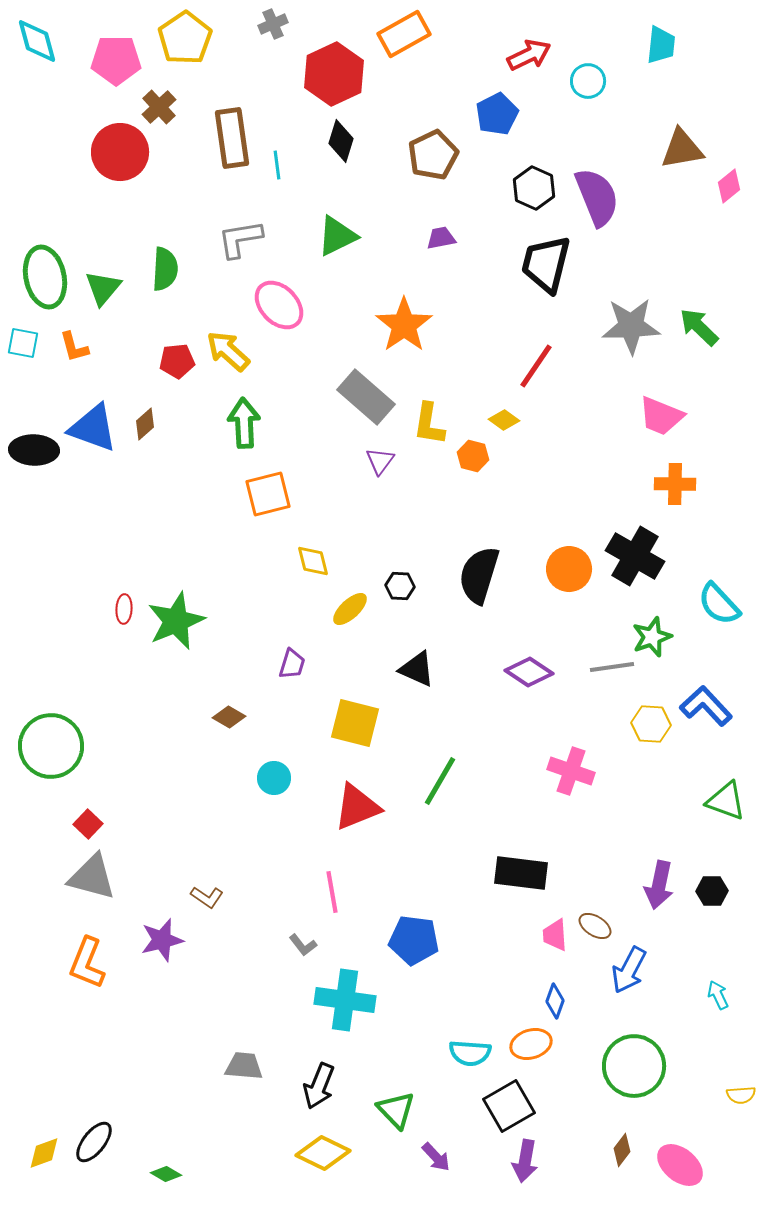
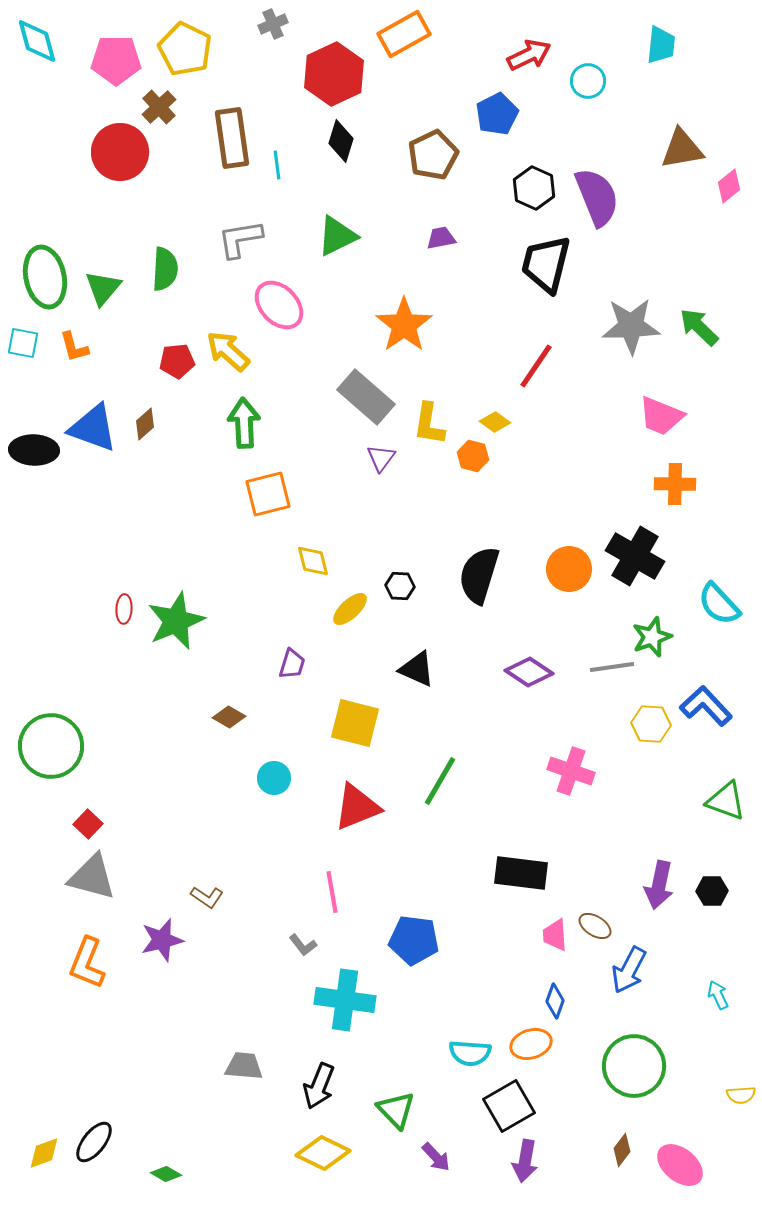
yellow pentagon at (185, 38): moved 11 px down; rotated 12 degrees counterclockwise
yellow diamond at (504, 420): moved 9 px left, 2 px down
purple triangle at (380, 461): moved 1 px right, 3 px up
